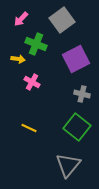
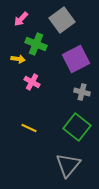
gray cross: moved 2 px up
